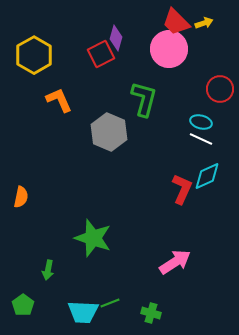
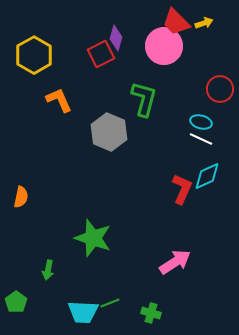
pink circle: moved 5 px left, 3 px up
green pentagon: moved 7 px left, 3 px up
